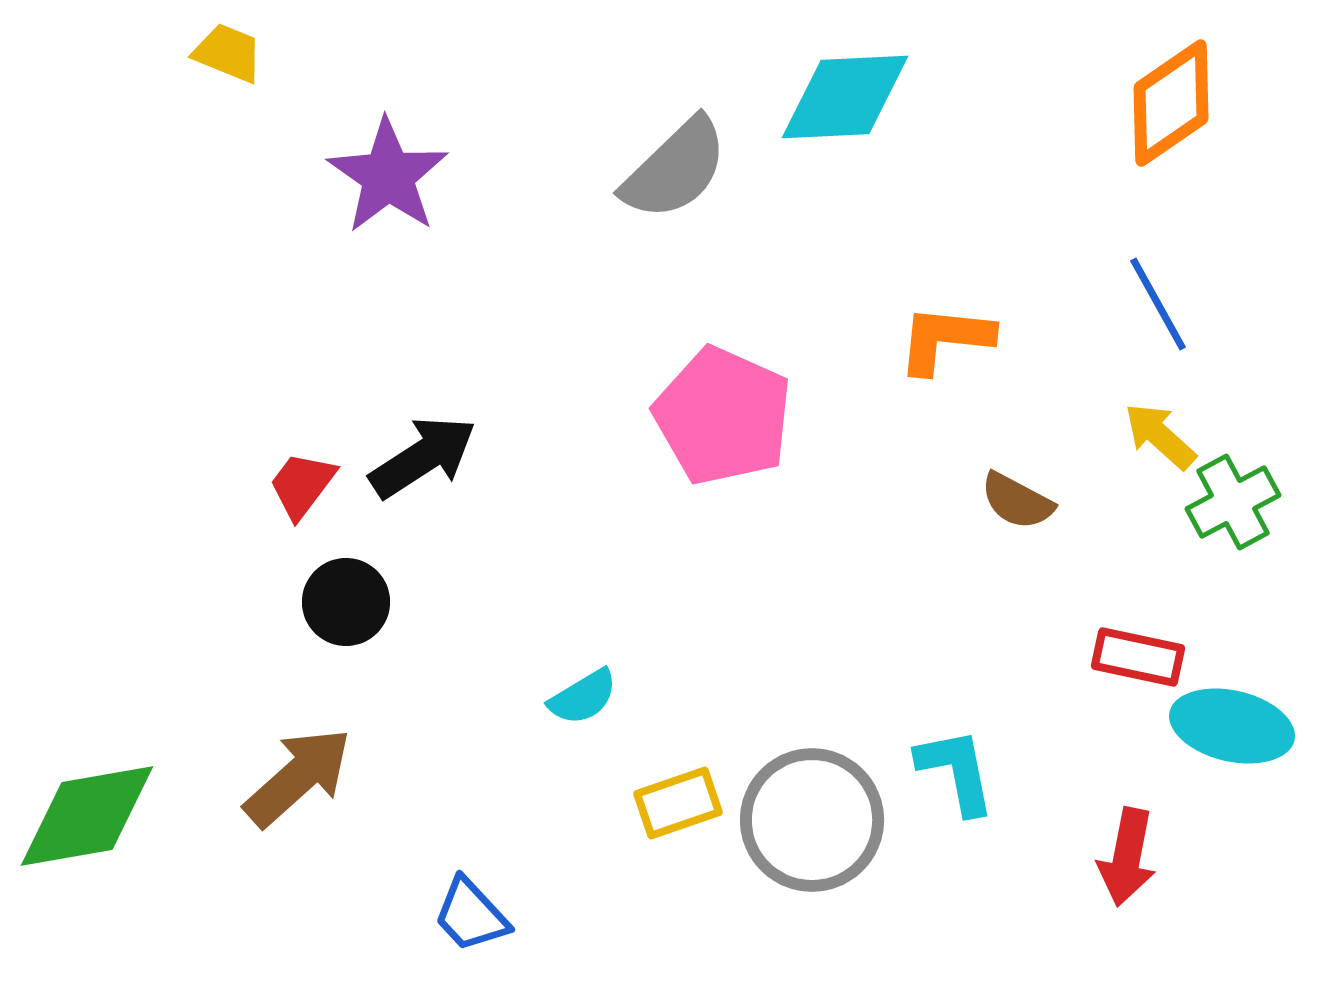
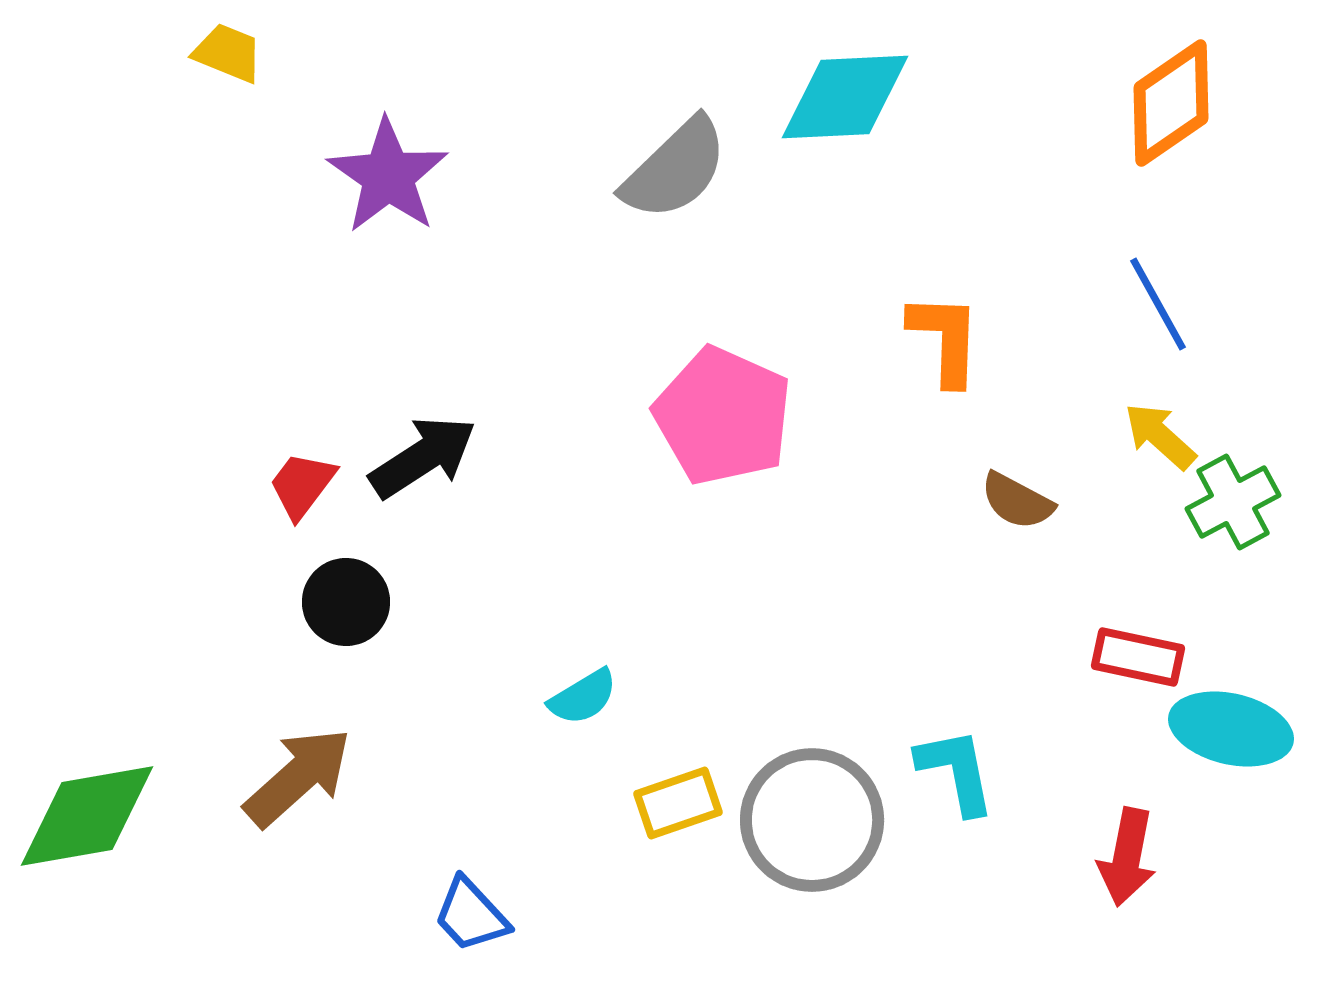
orange L-shape: rotated 86 degrees clockwise
cyan ellipse: moved 1 px left, 3 px down
